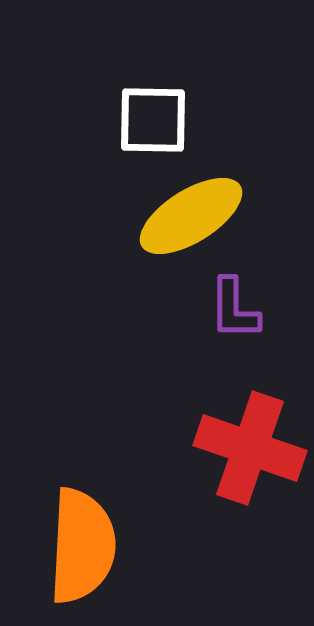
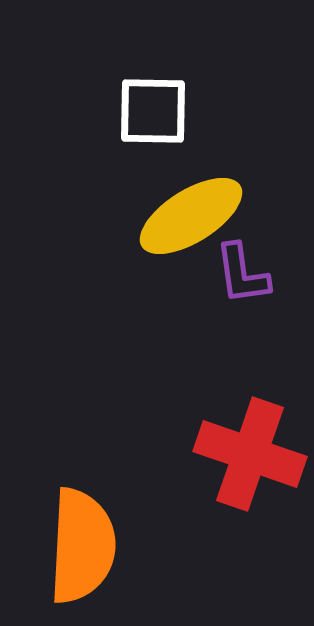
white square: moved 9 px up
purple L-shape: moved 8 px right, 35 px up; rotated 8 degrees counterclockwise
red cross: moved 6 px down
